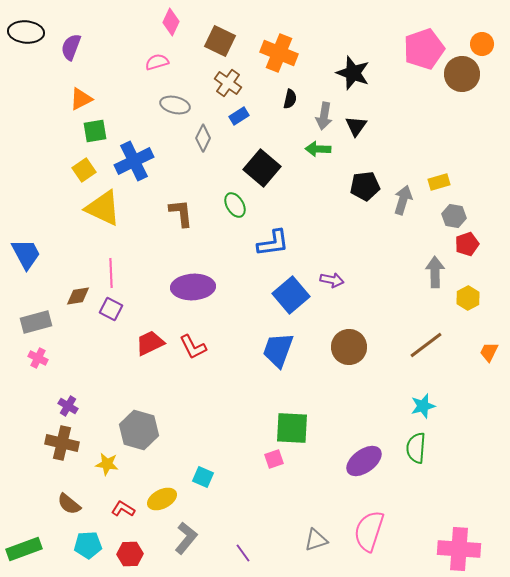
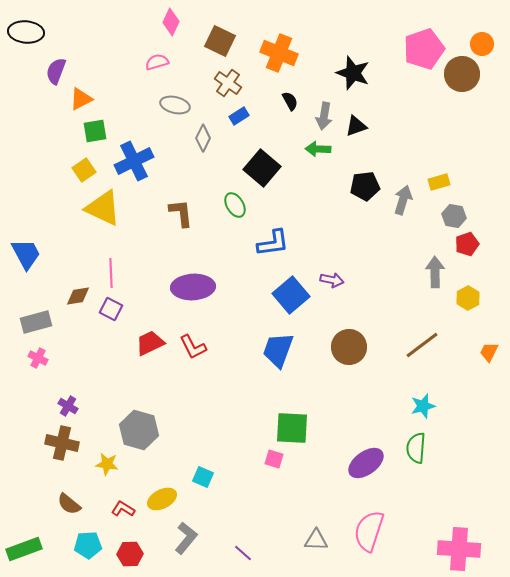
purple semicircle at (71, 47): moved 15 px left, 24 px down
black semicircle at (290, 99): moved 2 px down; rotated 42 degrees counterclockwise
black triangle at (356, 126): rotated 35 degrees clockwise
brown line at (426, 345): moved 4 px left
pink square at (274, 459): rotated 36 degrees clockwise
purple ellipse at (364, 461): moved 2 px right, 2 px down
gray triangle at (316, 540): rotated 20 degrees clockwise
purple line at (243, 553): rotated 12 degrees counterclockwise
